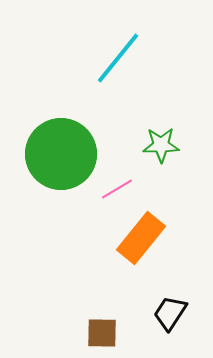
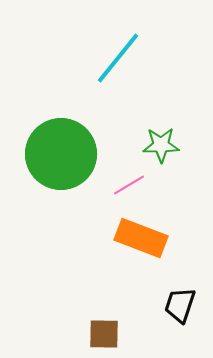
pink line: moved 12 px right, 4 px up
orange rectangle: rotated 72 degrees clockwise
black trapezoid: moved 10 px right, 8 px up; rotated 15 degrees counterclockwise
brown square: moved 2 px right, 1 px down
